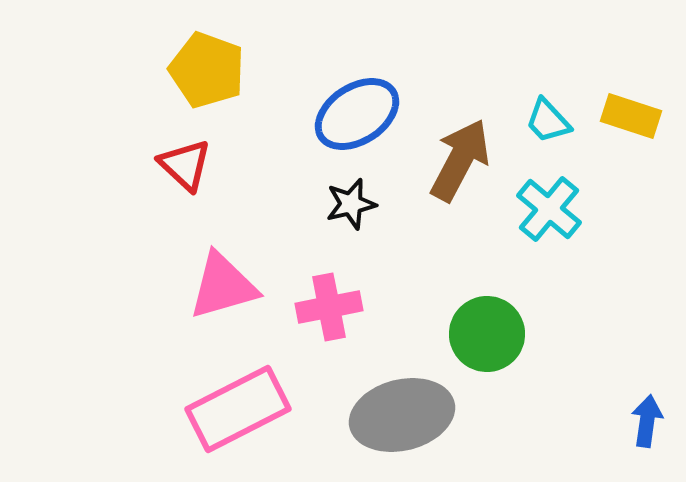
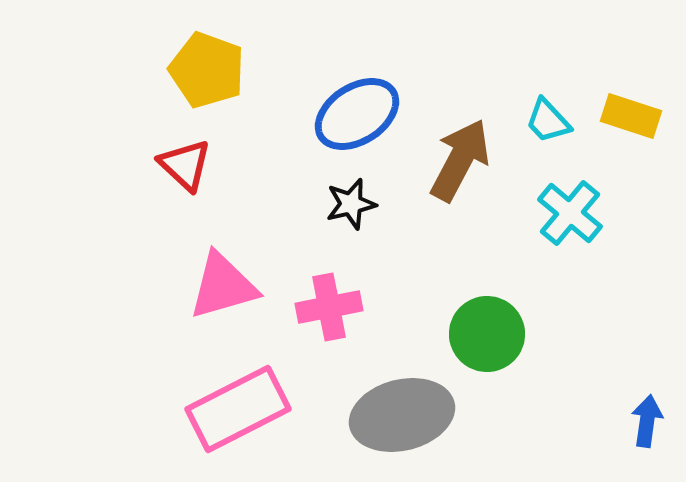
cyan cross: moved 21 px right, 4 px down
